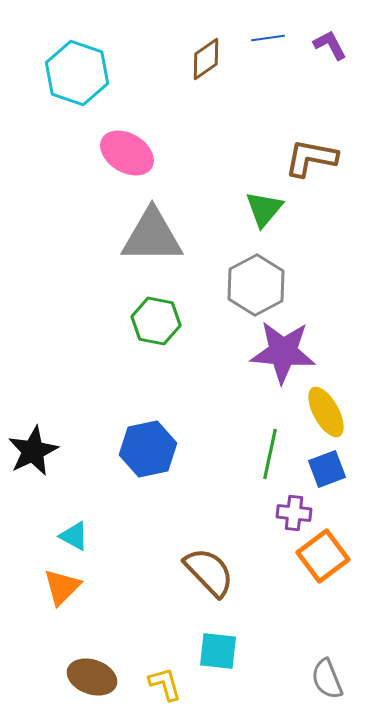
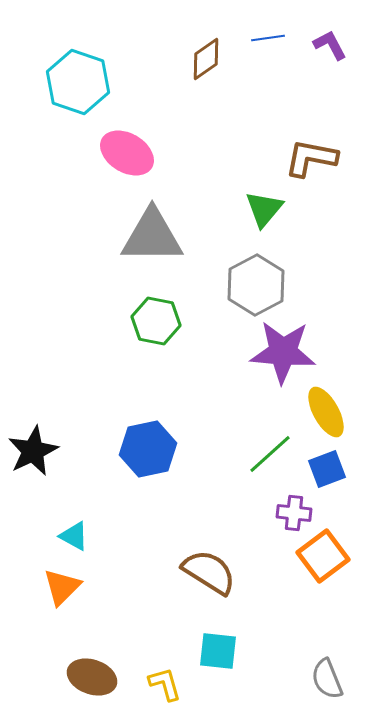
cyan hexagon: moved 1 px right, 9 px down
green line: rotated 36 degrees clockwise
brown semicircle: rotated 14 degrees counterclockwise
